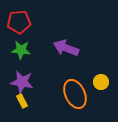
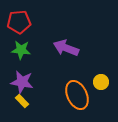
orange ellipse: moved 2 px right, 1 px down
yellow rectangle: rotated 16 degrees counterclockwise
